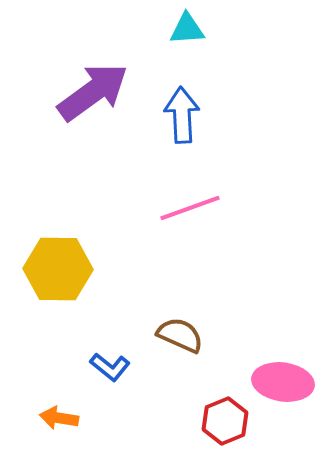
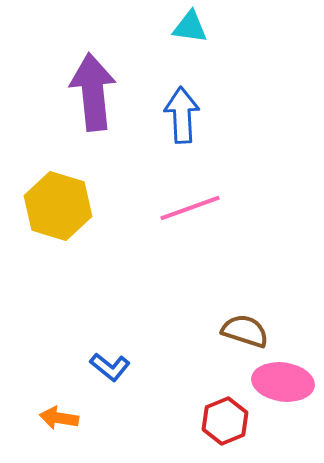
cyan triangle: moved 3 px right, 2 px up; rotated 12 degrees clockwise
purple arrow: rotated 60 degrees counterclockwise
yellow hexagon: moved 63 px up; rotated 16 degrees clockwise
brown semicircle: moved 65 px right, 4 px up; rotated 6 degrees counterclockwise
